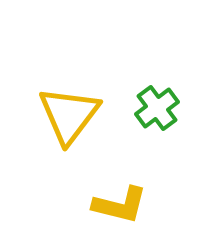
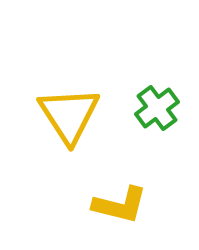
yellow triangle: rotated 10 degrees counterclockwise
